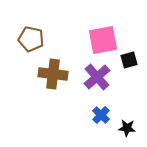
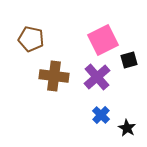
pink square: rotated 16 degrees counterclockwise
brown cross: moved 1 px right, 2 px down
black star: rotated 24 degrees clockwise
